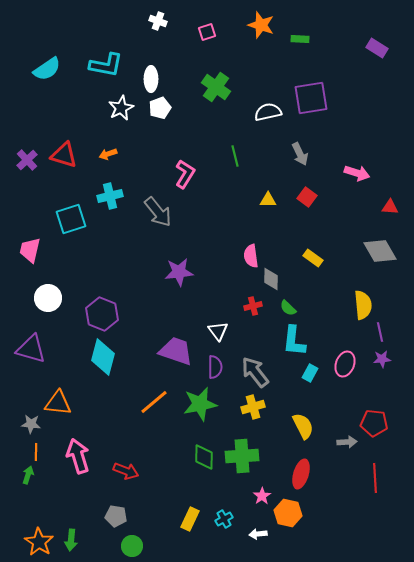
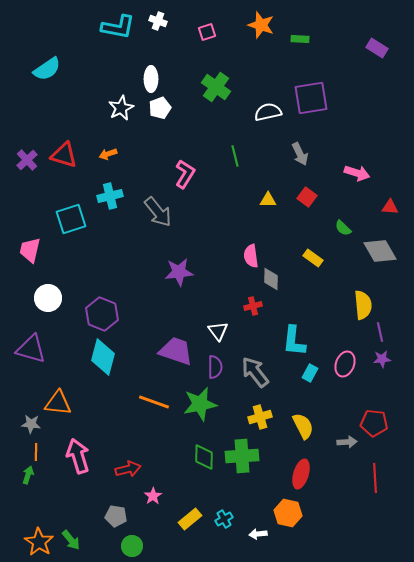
cyan L-shape at (106, 65): moved 12 px right, 38 px up
green semicircle at (288, 308): moved 55 px right, 80 px up
orange line at (154, 402): rotated 60 degrees clockwise
yellow cross at (253, 407): moved 7 px right, 10 px down
red arrow at (126, 471): moved 2 px right, 2 px up; rotated 35 degrees counterclockwise
pink star at (262, 496): moved 109 px left
yellow rectangle at (190, 519): rotated 25 degrees clockwise
green arrow at (71, 540): rotated 45 degrees counterclockwise
